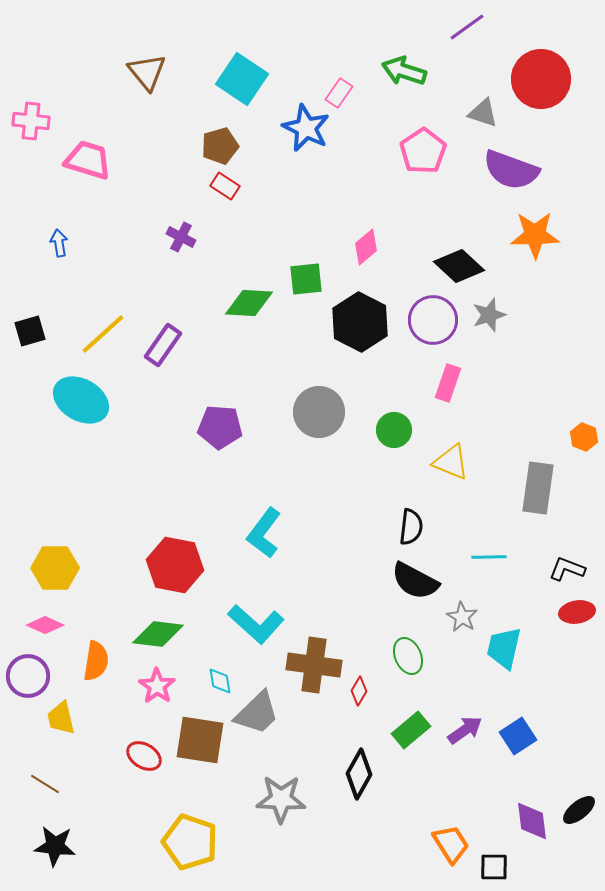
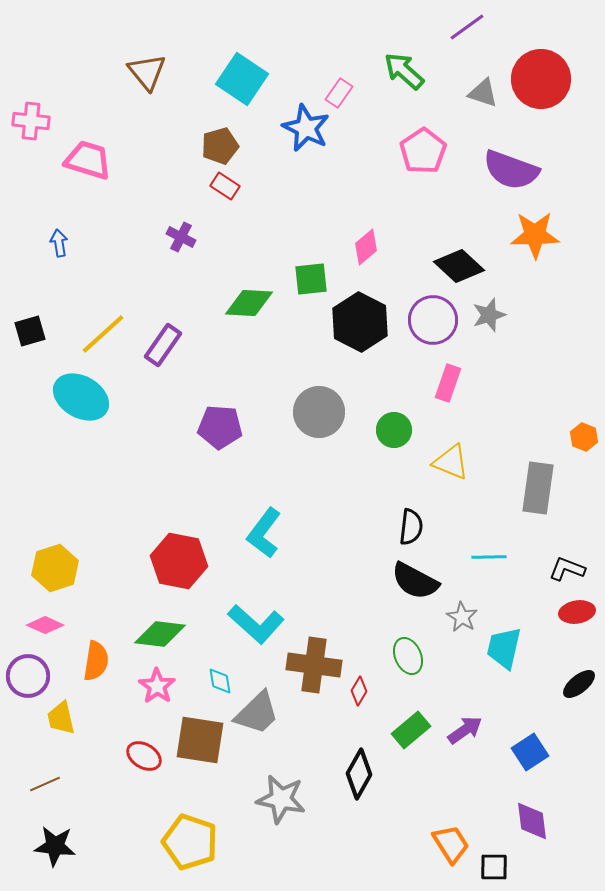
green arrow at (404, 71): rotated 24 degrees clockwise
gray triangle at (483, 113): moved 20 px up
green square at (306, 279): moved 5 px right
cyan ellipse at (81, 400): moved 3 px up
red hexagon at (175, 565): moved 4 px right, 4 px up
yellow hexagon at (55, 568): rotated 18 degrees counterclockwise
green diamond at (158, 634): moved 2 px right
blue square at (518, 736): moved 12 px right, 16 px down
brown line at (45, 784): rotated 56 degrees counterclockwise
gray star at (281, 799): rotated 9 degrees clockwise
black ellipse at (579, 810): moved 126 px up
